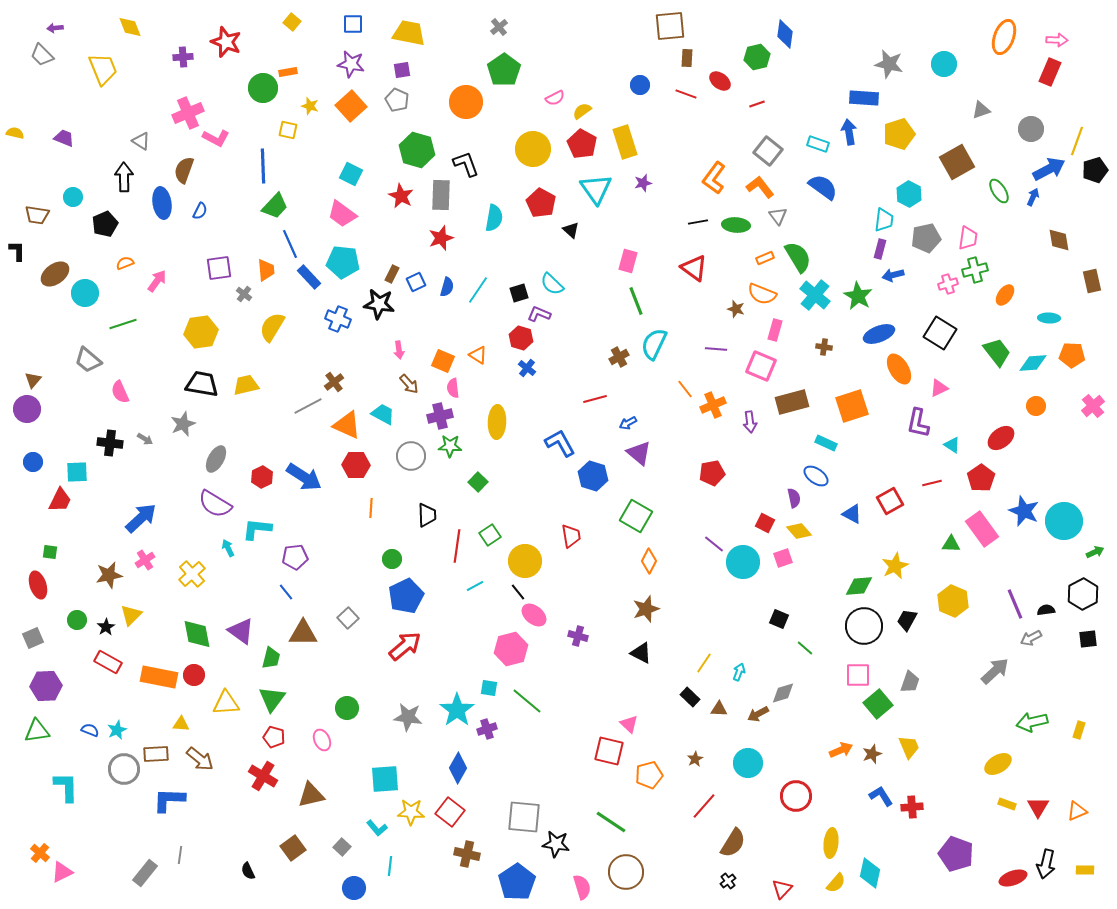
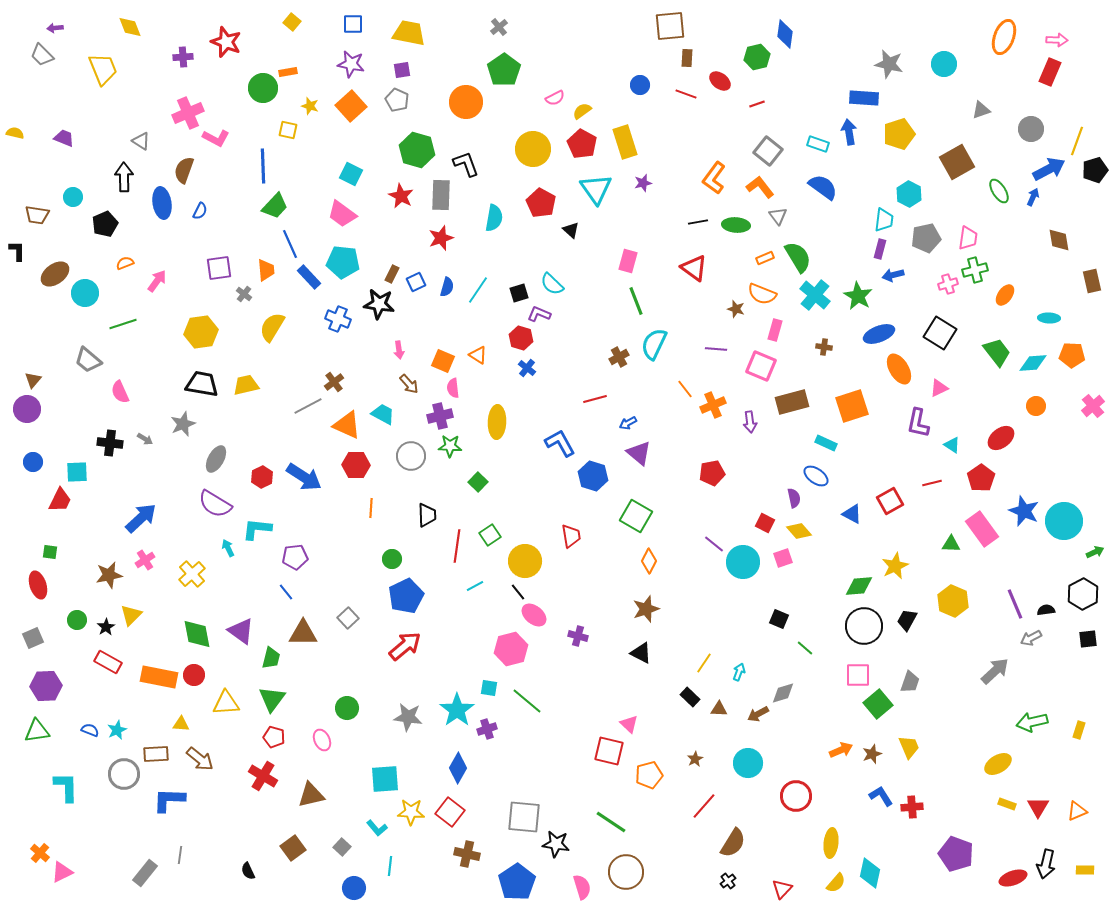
gray circle at (124, 769): moved 5 px down
